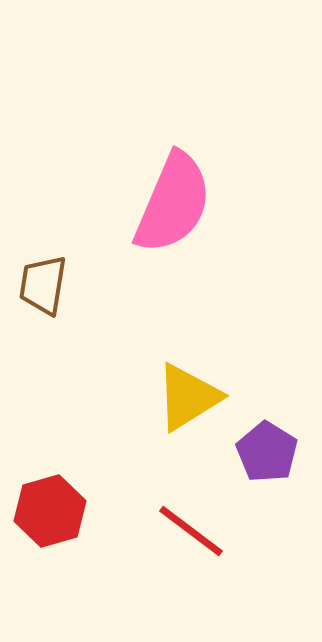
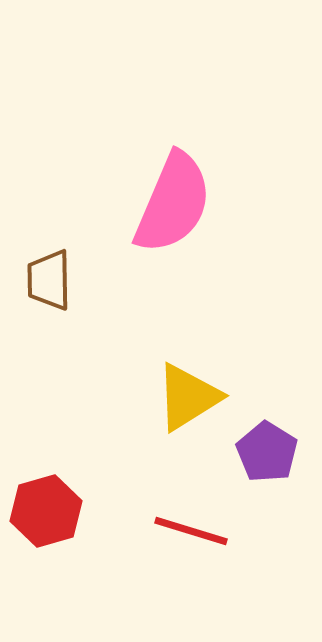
brown trapezoid: moved 6 px right, 5 px up; rotated 10 degrees counterclockwise
red hexagon: moved 4 px left
red line: rotated 20 degrees counterclockwise
